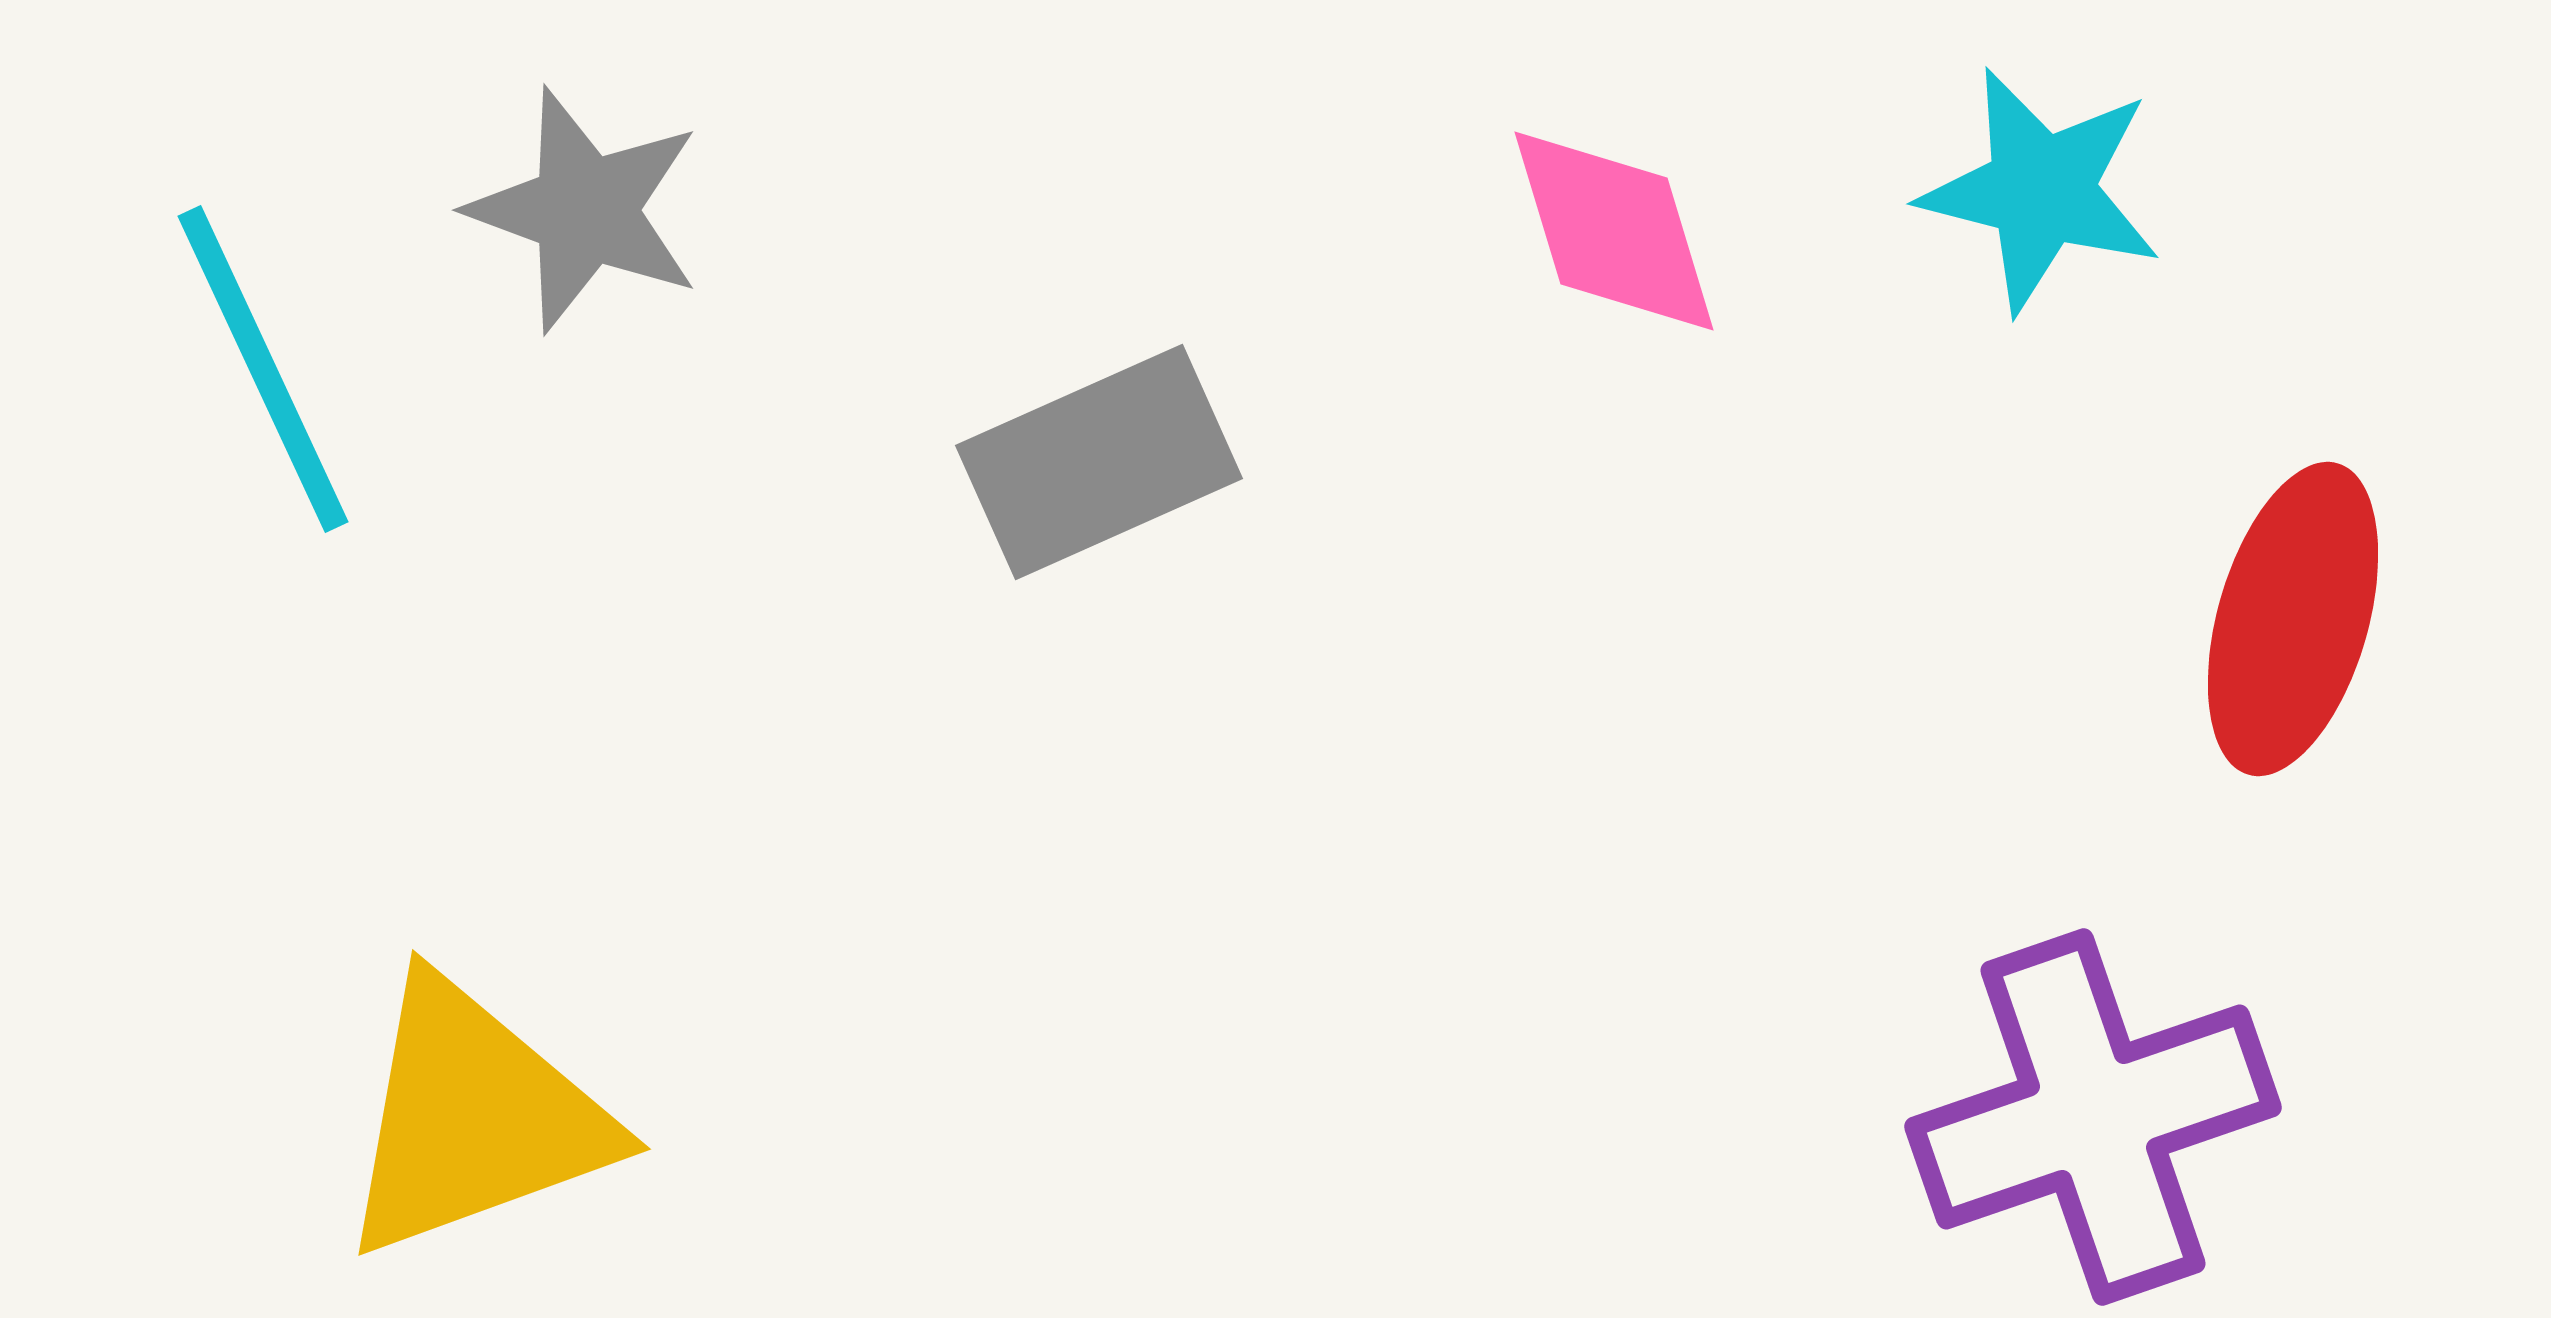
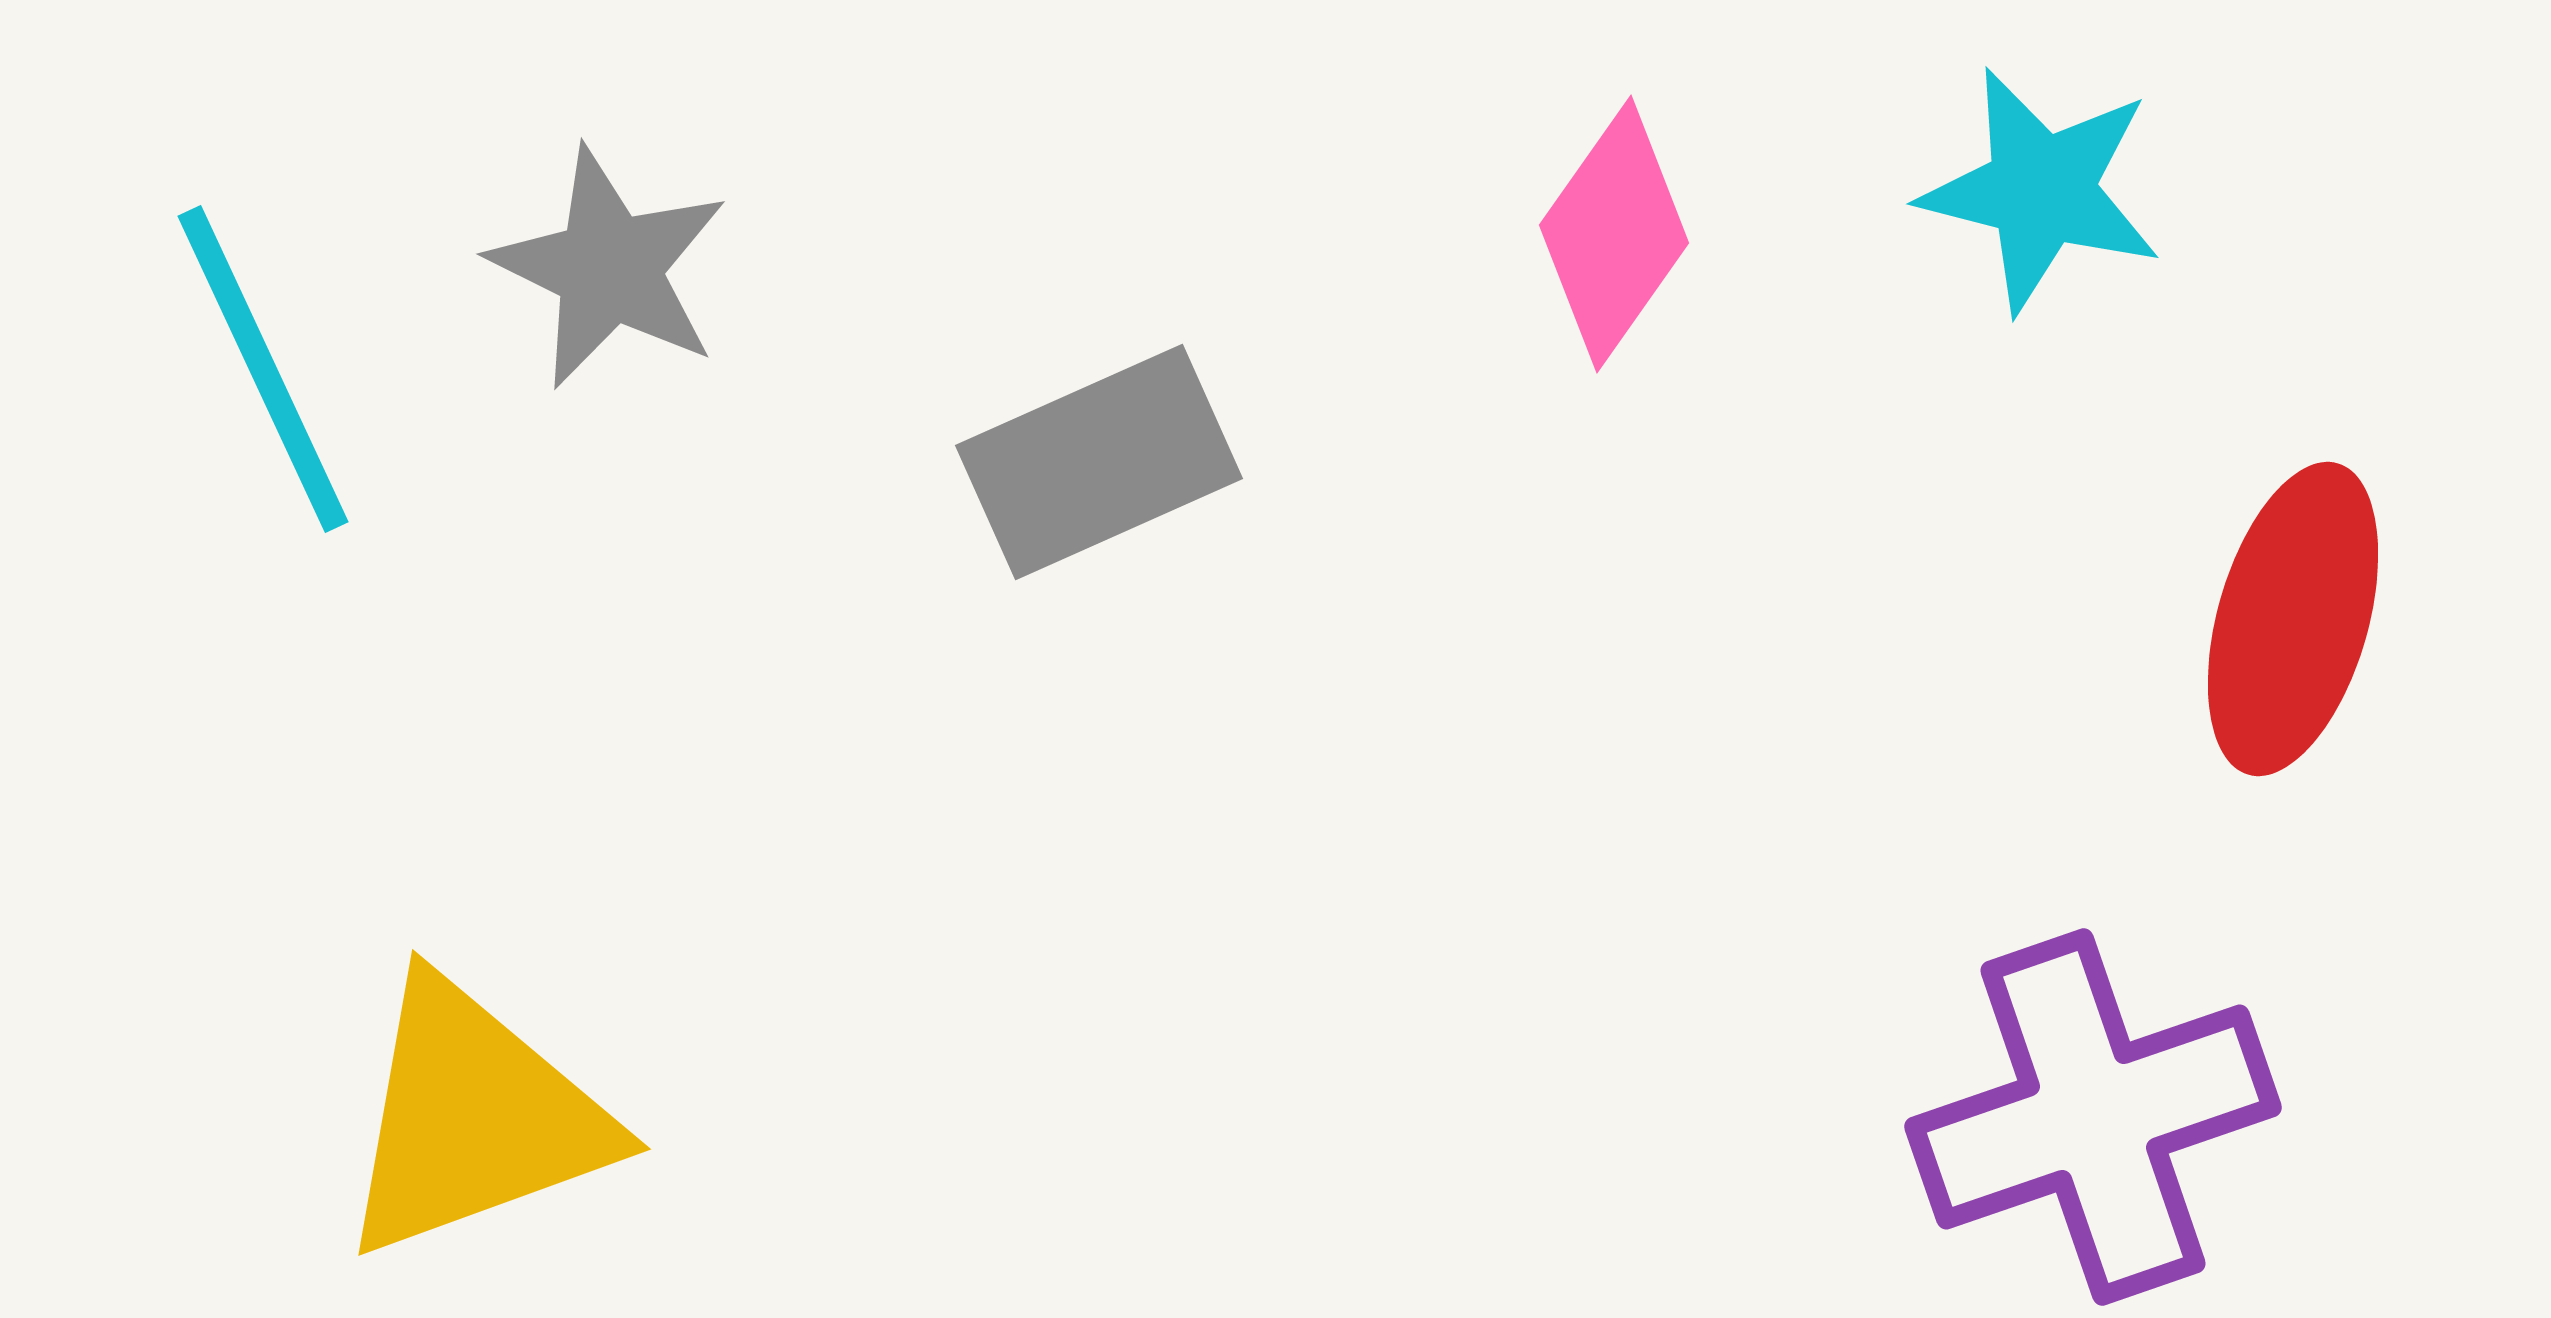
gray star: moved 24 px right, 58 px down; rotated 6 degrees clockwise
pink diamond: moved 3 px down; rotated 52 degrees clockwise
